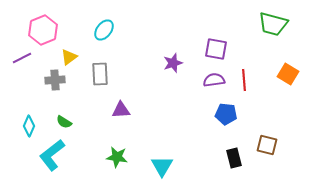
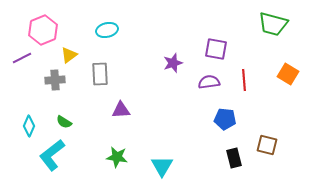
cyan ellipse: moved 3 px right; rotated 40 degrees clockwise
yellow triangle: moved 2 px up
purple semicircle: moved 5 px left, 2 px down
blue pentagon: moved 1 px left, 5 px down
